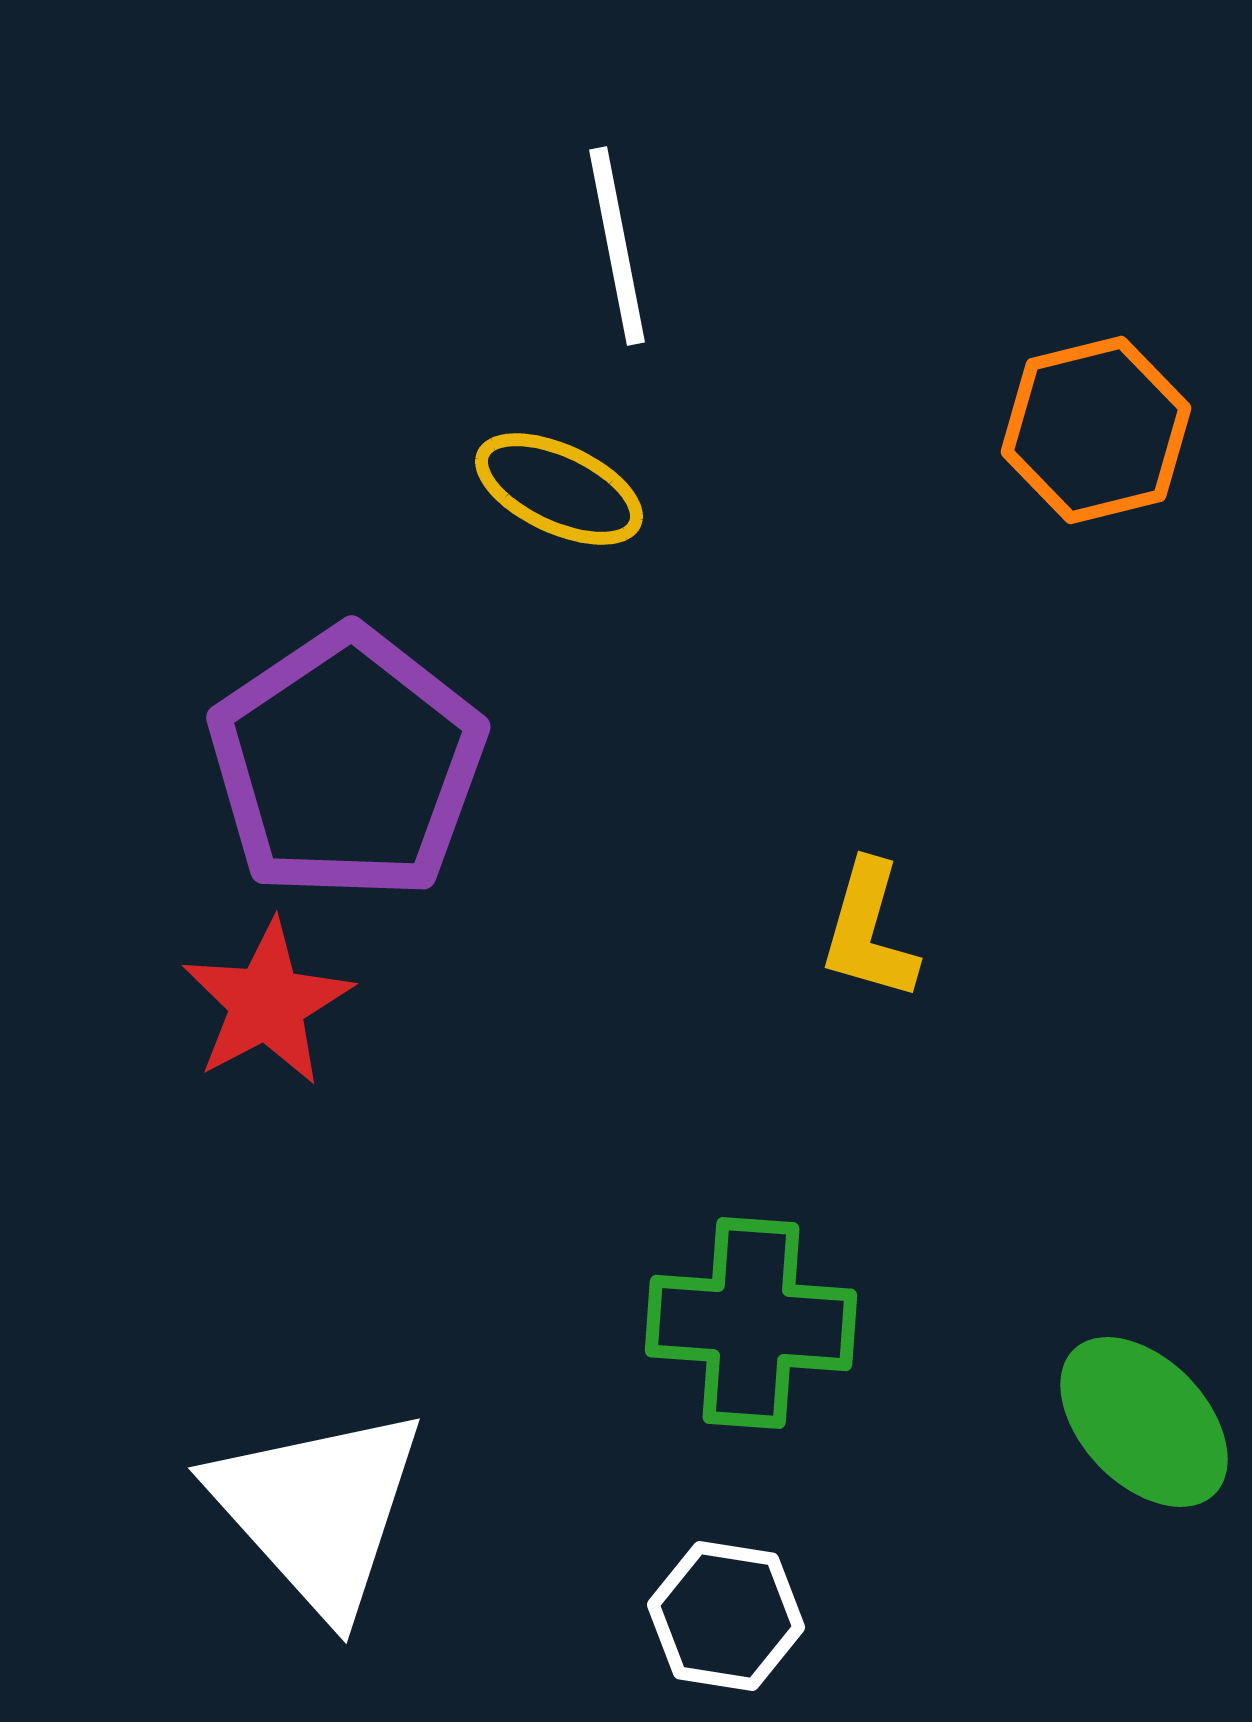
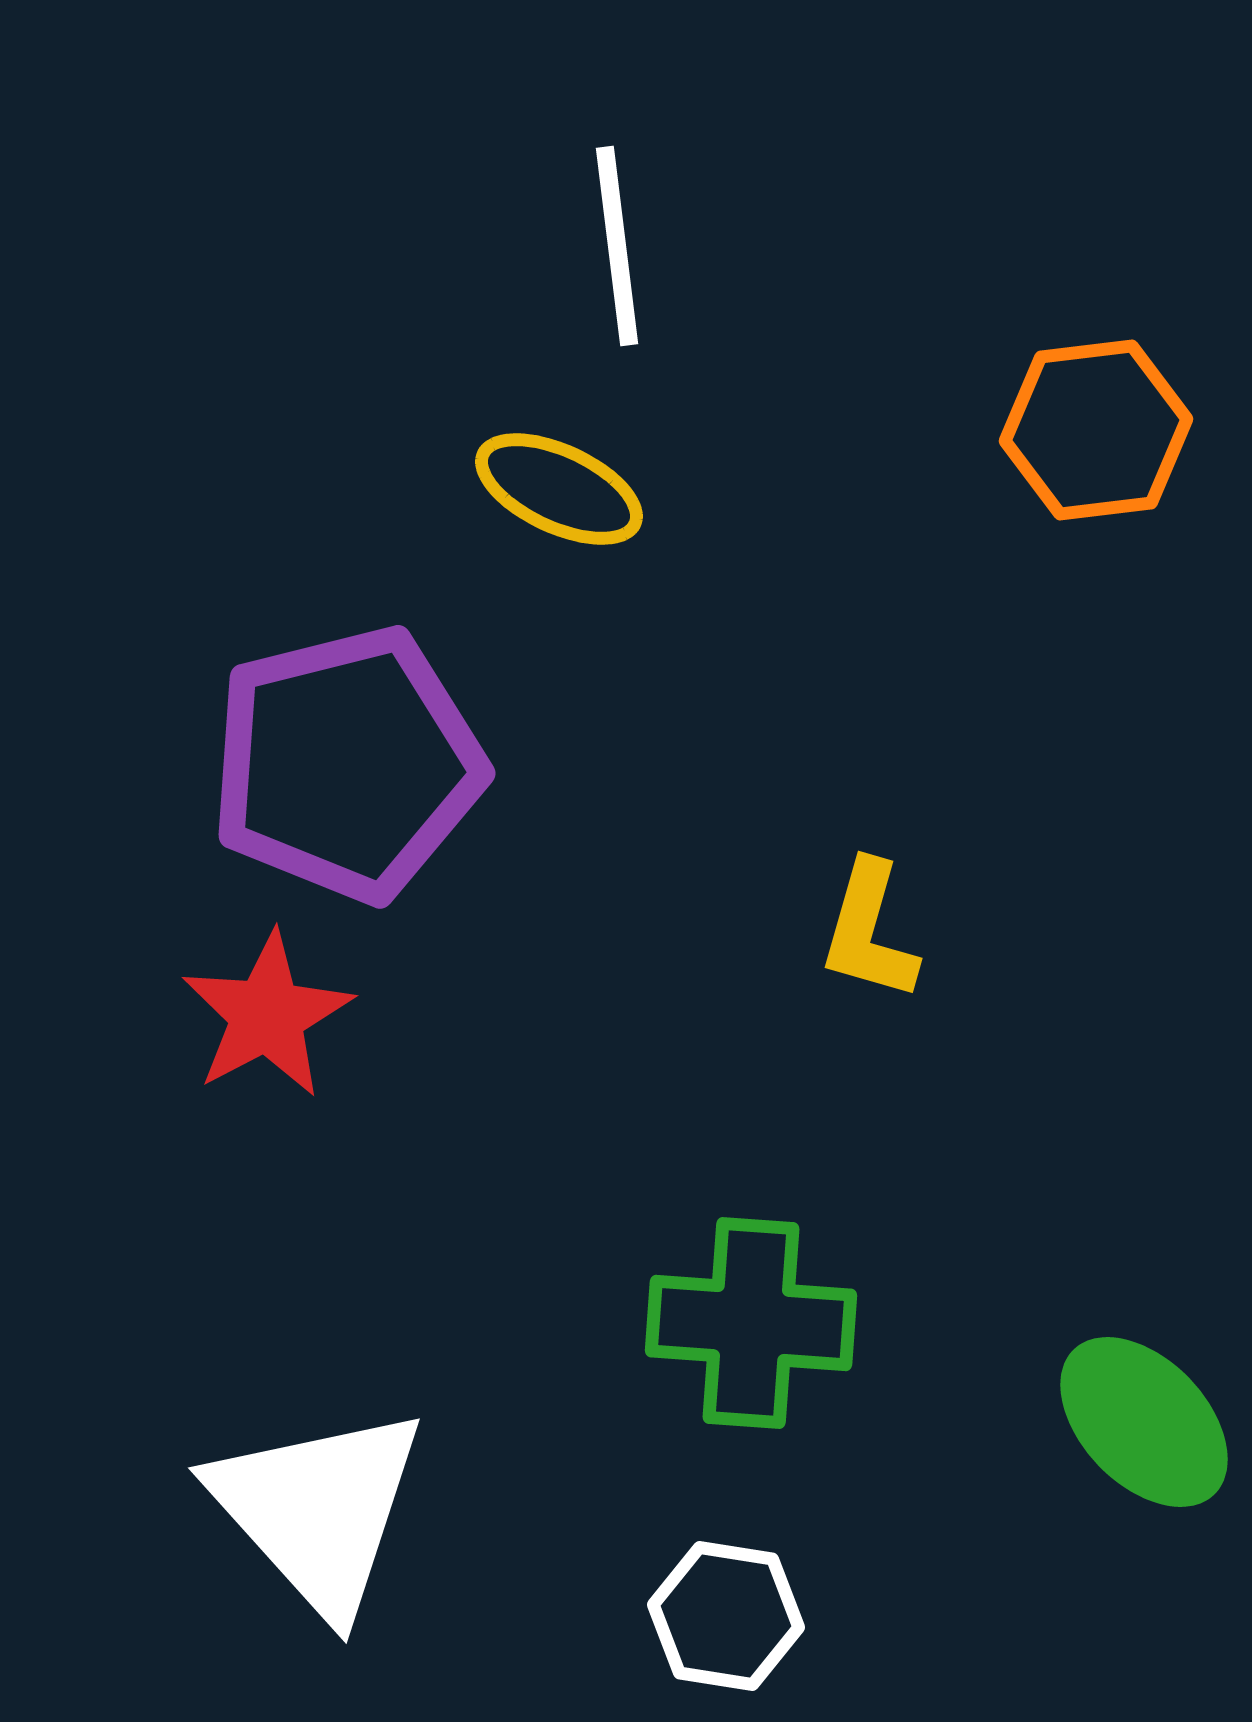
white line: rotated 4 degrees clockwise
orange hexagon: rotated 7 degrees clockwise
purple pentagon: rotated 20 degrees clockwise
red star: moved 12 px down
